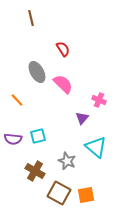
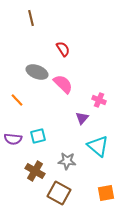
gray ellipse: rotated 40 degrees counterclockwise
cyan triangle: moved 2 px right, 1 px up
gray star: rotated 18 degrees counterclockwise
orange square: moved 20 px right, 2 px up
